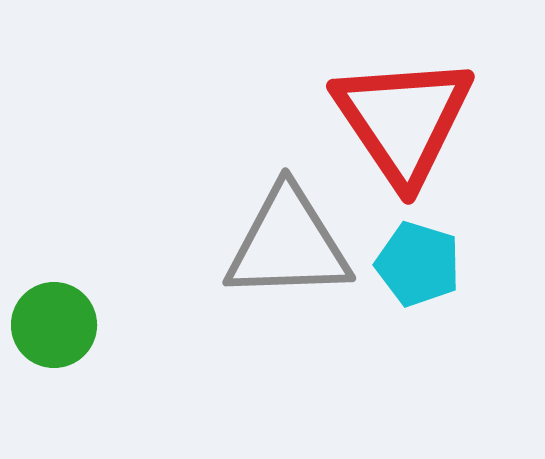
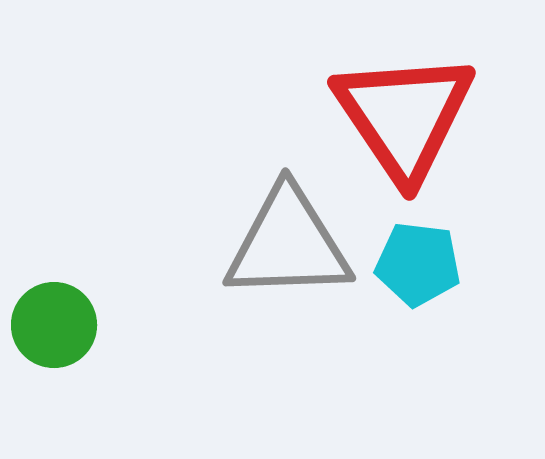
red triangle: moved 1 px right, 4 px up
cyan pentagon: rotated 10 degrees counterclockwise
